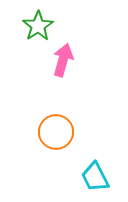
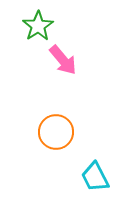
pink arrow: rotated 124 degrees clockwise
